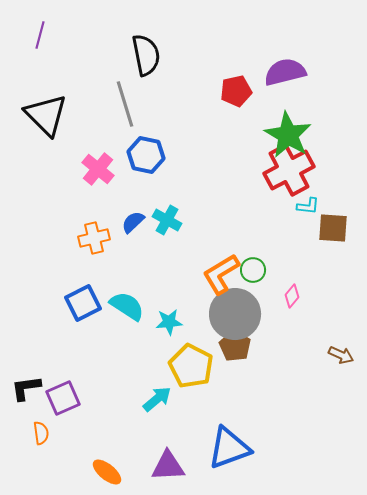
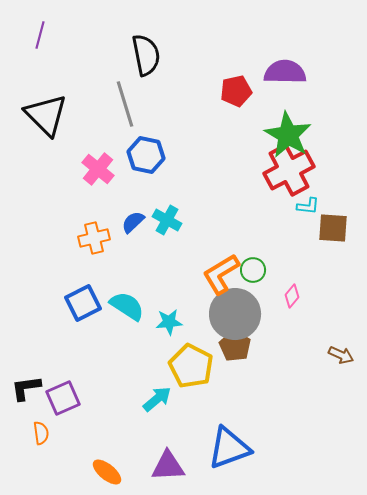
purple semicircle: rotated 15 degrees clockwise
